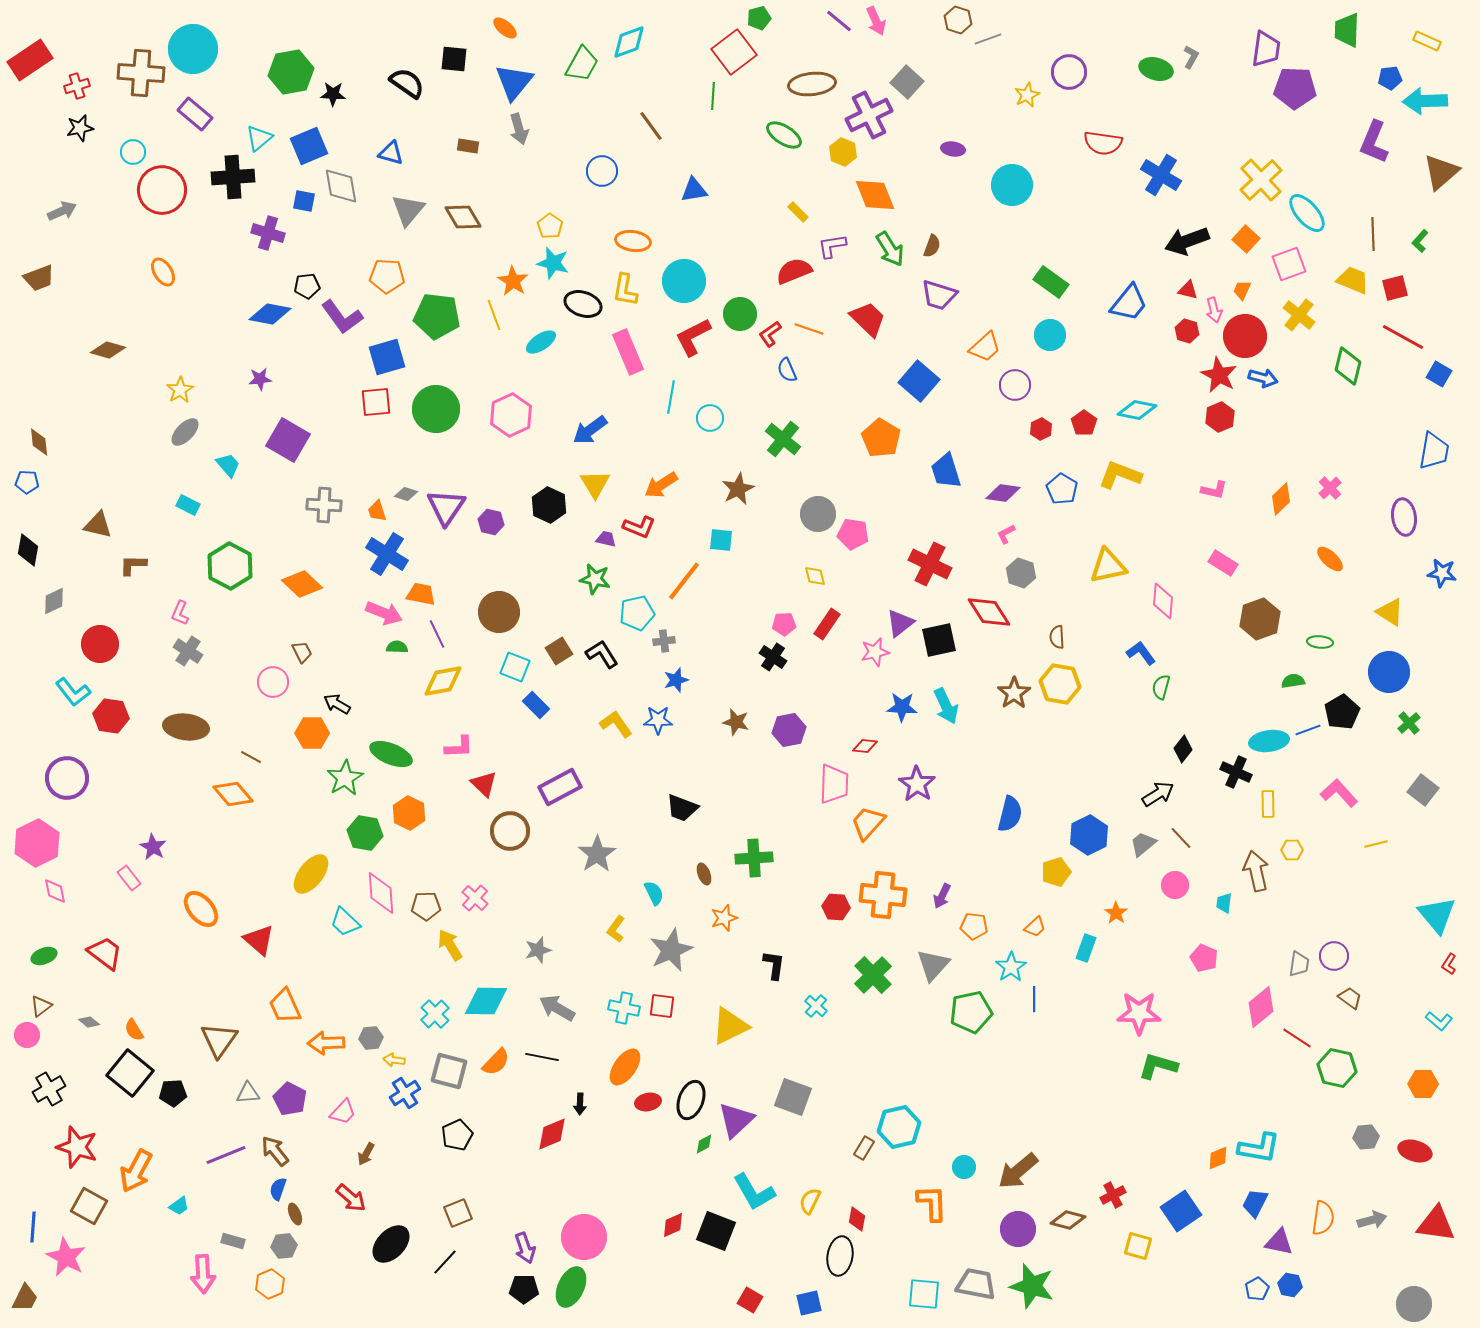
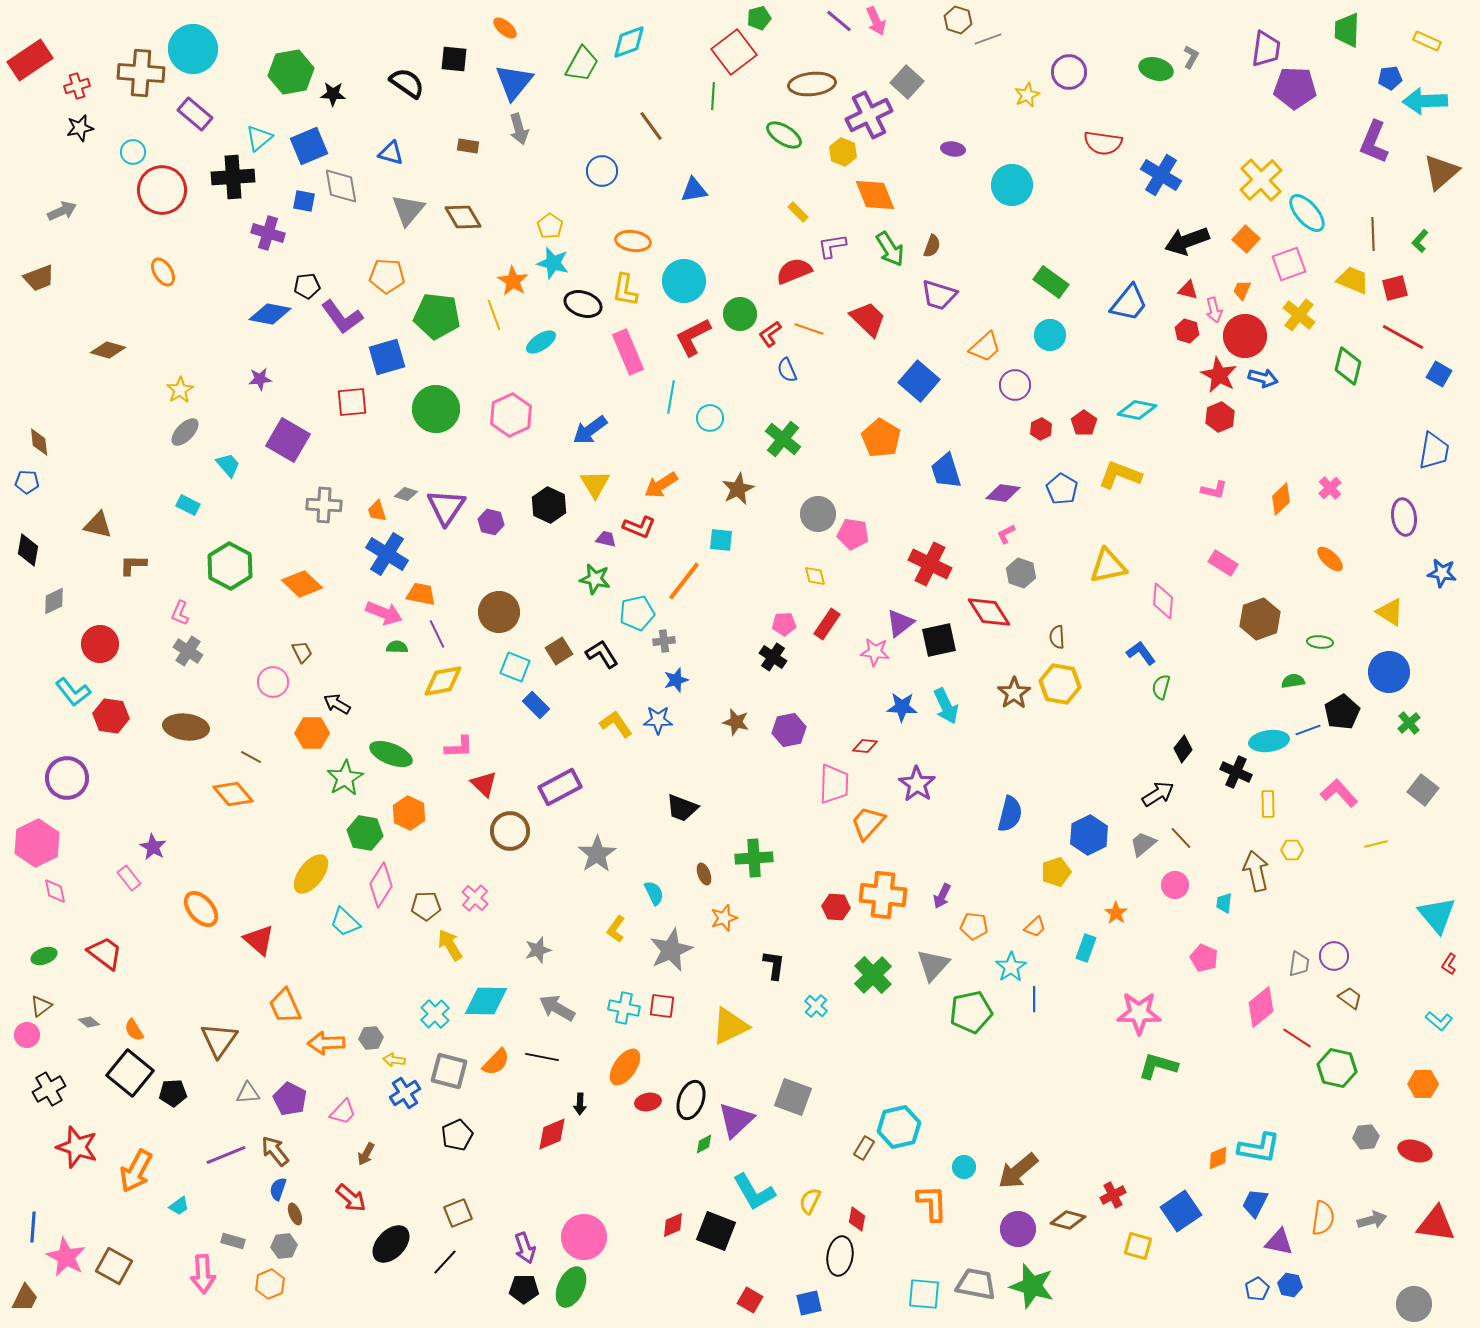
red square at (376, 402): moved 24 px left
pink star at (875, 652): rotated 20 degrees clockwise
pink diamond at (381, 893): moved 8 px up; rotated 36 degrees clockwise
brown square at (89, 1206): moved 25 px right, 60 px down
